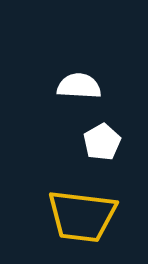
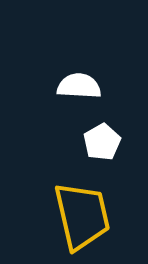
yellow trapezoid: rotated 110 degrees counterclockwise
